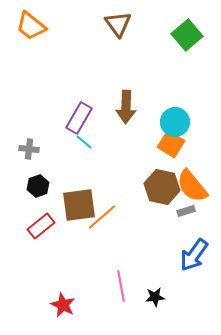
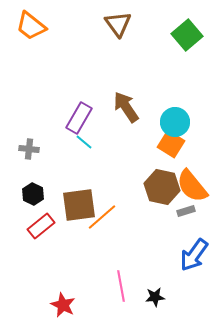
brown arrow: rotated 144 degrees clockwise
black hexagon: moved 5 px left, 8 px down; rotated 15 degrees counterclockwise
